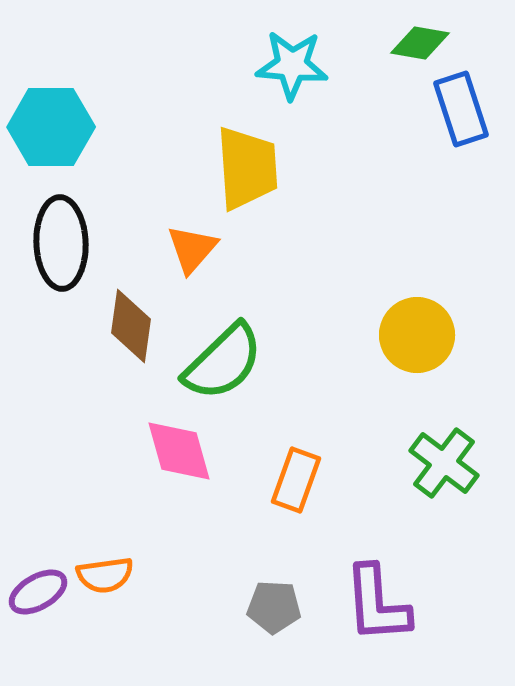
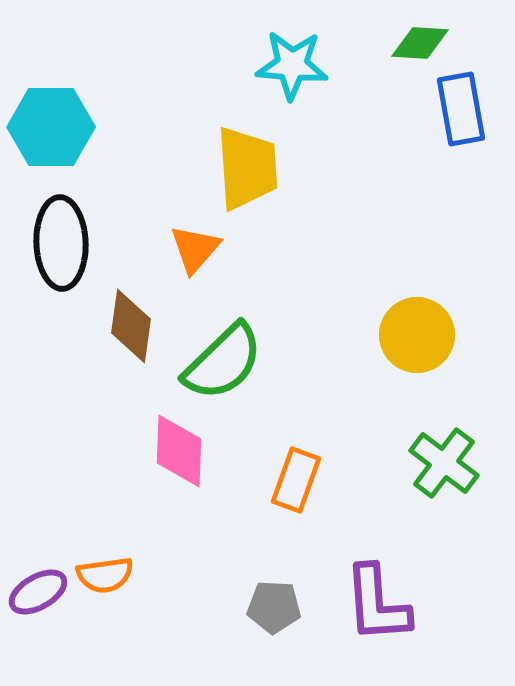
green diamond: rotated 6 degrees counterclockwise
blue rectangle: rotated 8 degrees clockwise
orange triangle: moved 3 px right
pink diamond: rotated 18 degrees clockwise
